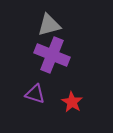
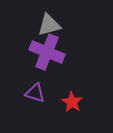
purple cross: moved 5 px left, 3 px up
purple triangle: moved 1 px up
